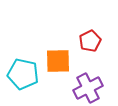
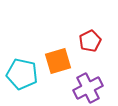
orange square: rotated 16 degrees counterclockwise
cyan pentagon: moved 1 px left
